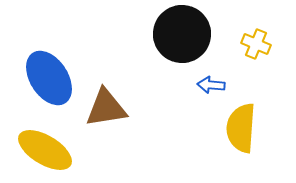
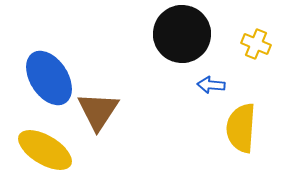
brown triangle: moved 8 px left, 3 px down; rotated 48 degrees counterclockwise
